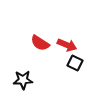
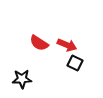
red semicircle: moved 1 px left
black star: moved 1 px left, 1 px up
